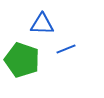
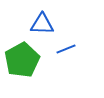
green pentagon: rotated 24 degrees clockwise
